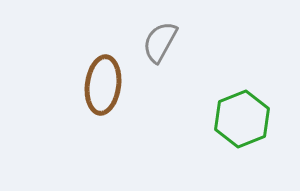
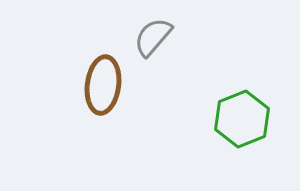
gray semicircle: moved 7 px left, 5 px up; rotated 12 degrees clockwise
